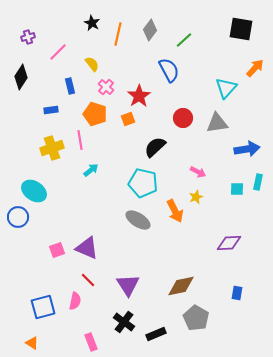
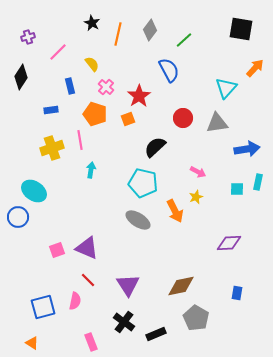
cyan arrow at (91, 170): rotated 42 degrees counterclockwise
